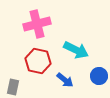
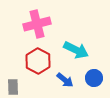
red hexagon: rotated 15 degrees clockwise
blue circle: moved 5 px left, 2 px down
gray rectangle: rotated 14 degrees counterclockwise
